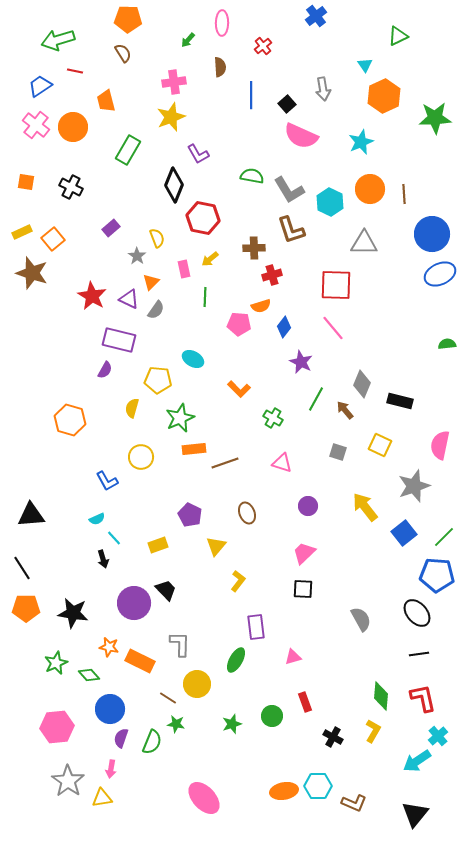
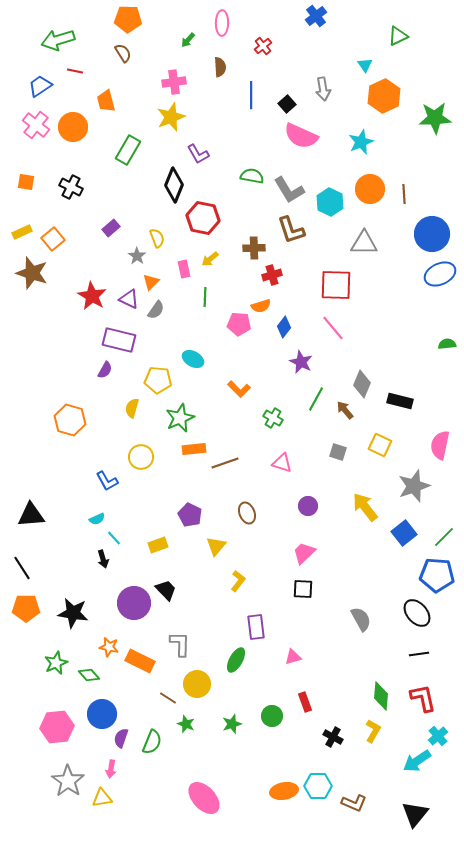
blue circle at (110, 709): moved 8 px left, 5 px down
green star at (176, 724): moved 10 px right; rotated 12 degrees clockwise
